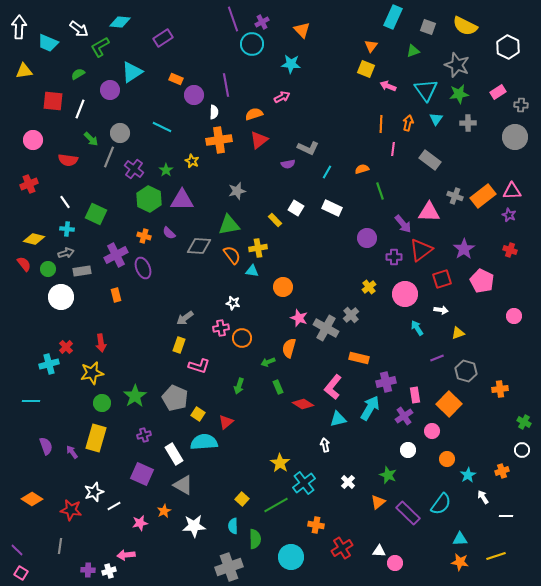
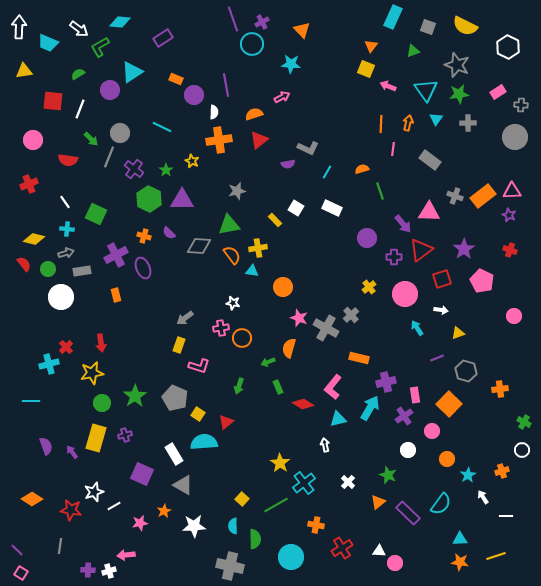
purple cross at (144, 435): moved 19 px left
gray cross at (229, 567): moved 1 px right, 1 px up; rotated 32 degrees clockwise
